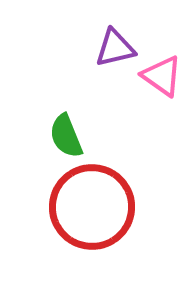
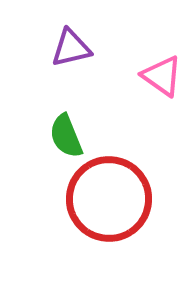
purple triangle: moved 44 px left
red circle: moved 17 px right, 8 px up
